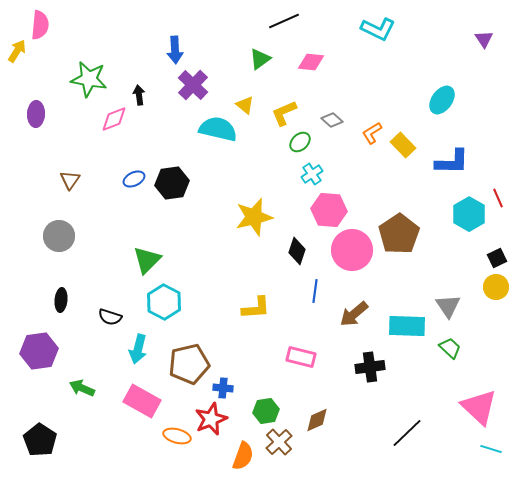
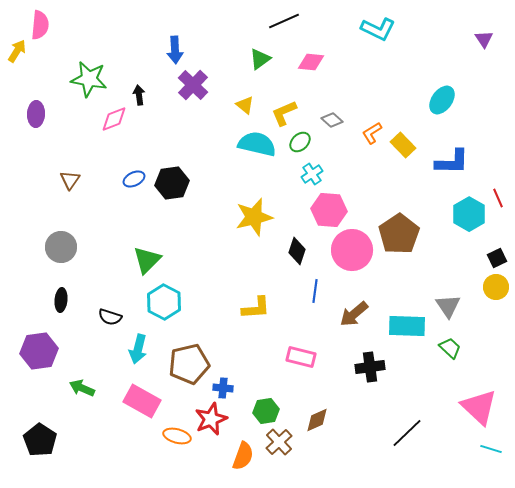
cyan semicircle at (218, 129): moved 39 px right, 15 px down
gray circle at (59, 236): moved 2 px right, 11 px down
